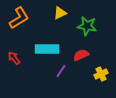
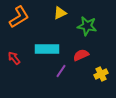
orange L-shape: moved 1 px up
